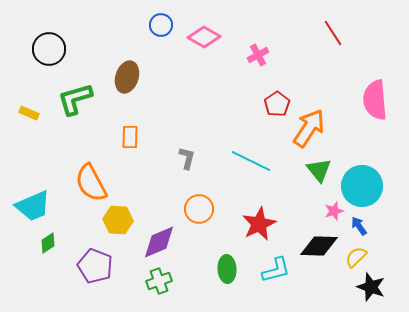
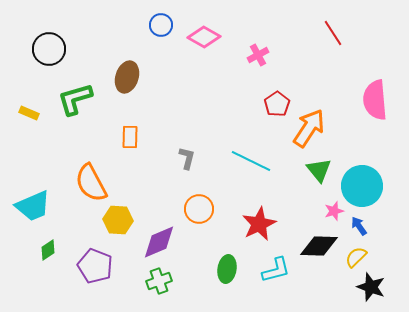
green diamond: moved 7 px down
green ellipse: rotated 12 degrees clockwise
